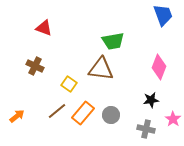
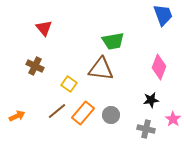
red triangle: rotated 30 degrees clockwise
orange arrow: rotated 14 degrees clockwise
